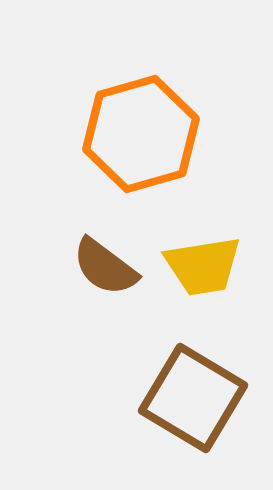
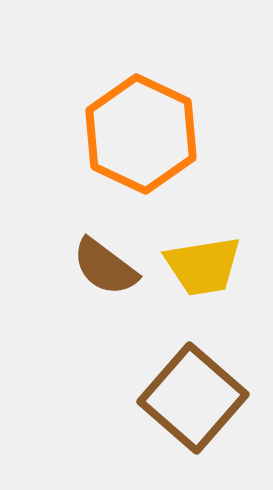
orange hexagon: rotated 19 degrees counterclockwise
brown square: rotated 10 degrees clockwise
